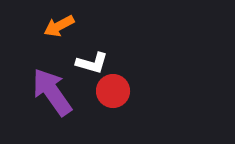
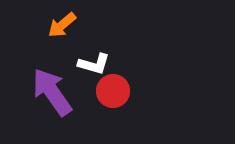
orange arrow: moved 3 px right, 1 px up; rotated 12 degrees counterclockwise
white L-shape: moved 2 px right, 1 px down
